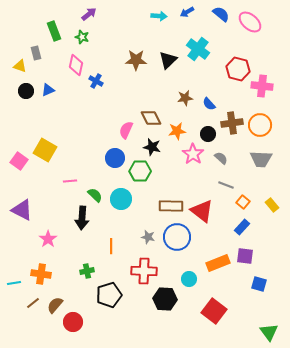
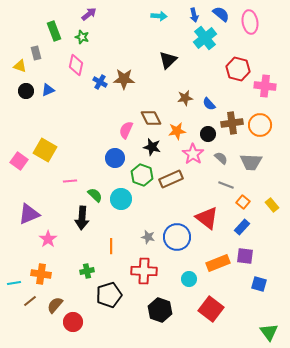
blue arrow at (187, 12): moved 7 px right, 3 px down; rotated 72 degrees counterclockwise
pink ellipse at (250, 22): rotated 40 degrees clockwise
cyan cross at (198, 49): moved 7 px right, 11 px up; rotated 15 degrees clockwise
brown star at (136, 60): moved 12 px left, 19 px down
blue cross at (96, 81): moved 4 px right, 1 px down
pink cross at (262, 86): moved 3 px right
gray trapezoid at (261, 159): moved 10 px left, 3 px down
green hexagon at (140, 171): moved 2 px right, 4 px down; rotated 20 degrees clockwise
brown rectangle at (171, 206): moved 27 px up; rotated 25 degrees counterclockwise
purple triangle at (22, 210): moved 7 px right, 4 px down; rotated 50 degrees counterclockwise
red triangle at (202, 211): moved 5 px right, 7 px down
black hexagon at (165, 299): moved 5 px left, 11 px down; rotated 15 degrees clockwise
brown line at (33, 303): moved 3 px left, 2 px up
red square at (214, 311): moved 3 px left, 2 px up
